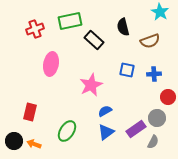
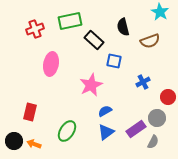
blue square: moved 13 px left, 9 px up
blue cross: moved 11 px left, 8 px down; rotated 24 degrees counterclockwise
